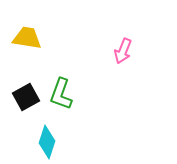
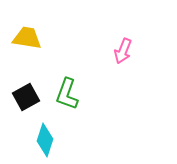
green L-shape: moved 6 px right
cyan diamond: moved 2 px left, 2 px up
